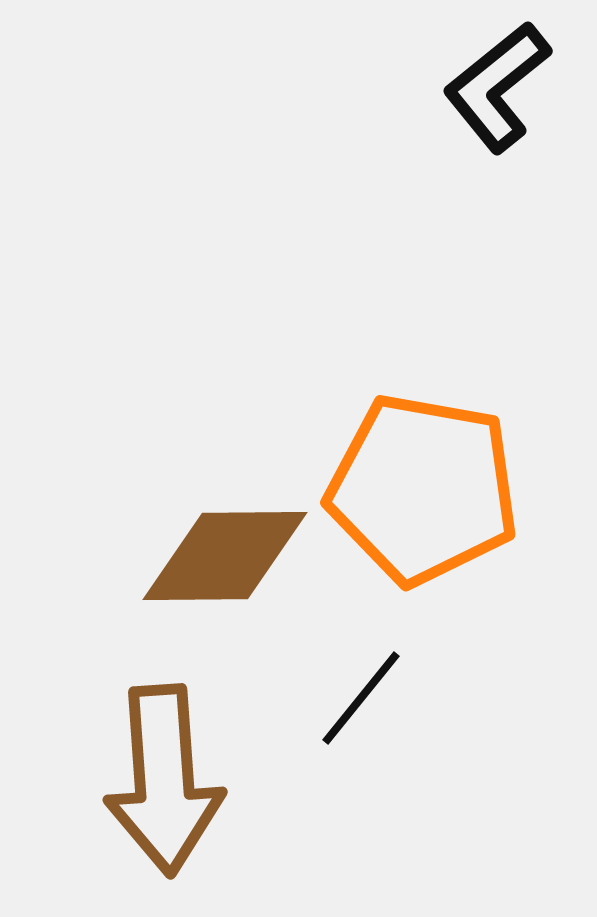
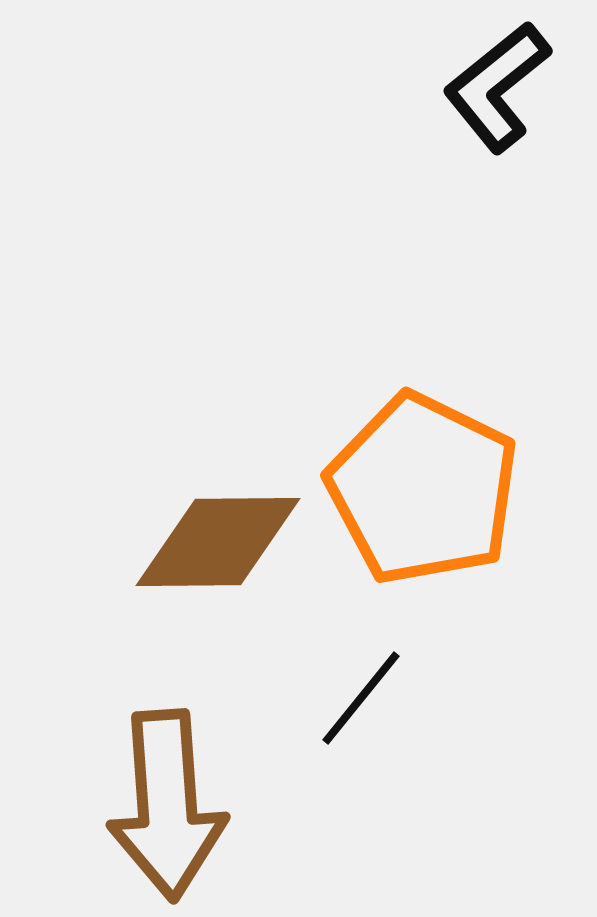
orange pentagon: rotated 16 degrees clockwise
brown diamond: moved 7 px left, 14 px up
brown arrow: moved 3 px right, 25 px down
